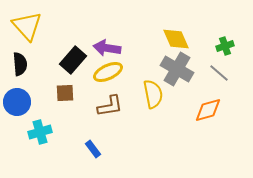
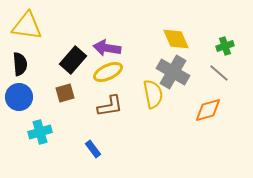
yellow triangle: rotated 40 degrees counterclockwise
gray cross: moved 4 px left, 3 px down
brown square: rotated 12 degrees counterclockwise
blue circle: moved 2 px right, 5 px up
